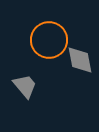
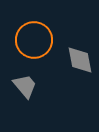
orange circle: moved 15 px left
